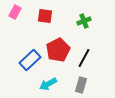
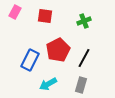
blue rectangle: rotated 20 degrees counterclockwise
